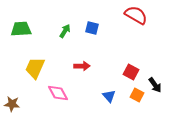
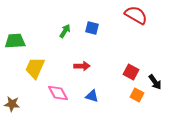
green trapezoid: moved 6 px left, 12 px down
black arrow: moved 3 px up
blue triangle: moved 17 px left; rotated 32 degrees counterclockwise
